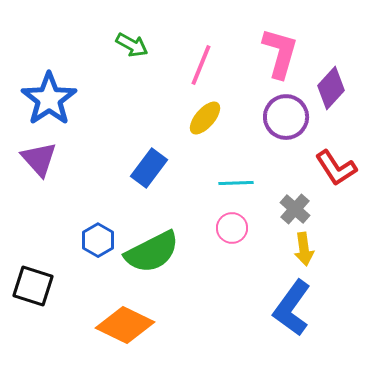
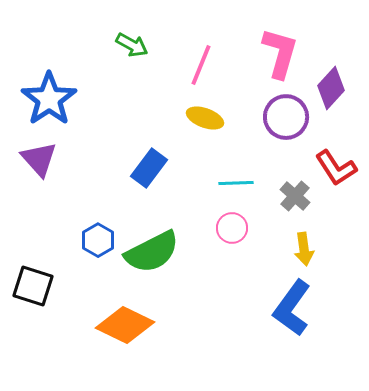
yellow ellipse: rotated 69 degrees clockwise
gray cross: moved 13 px up
